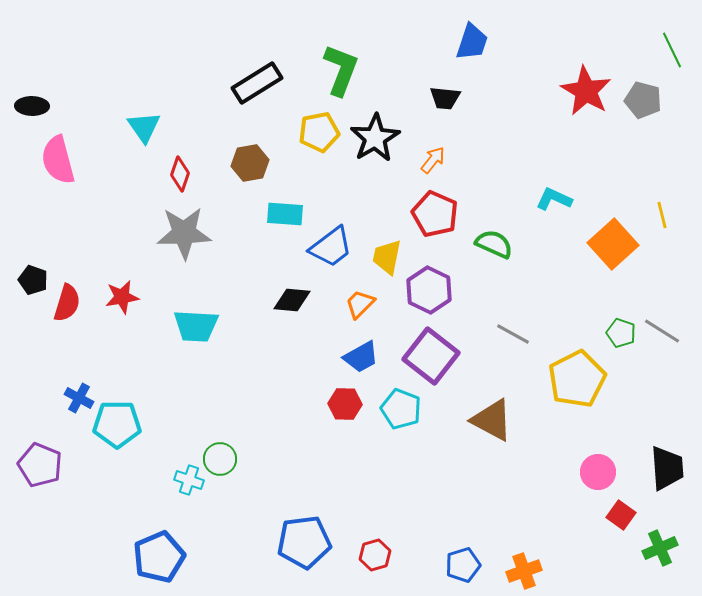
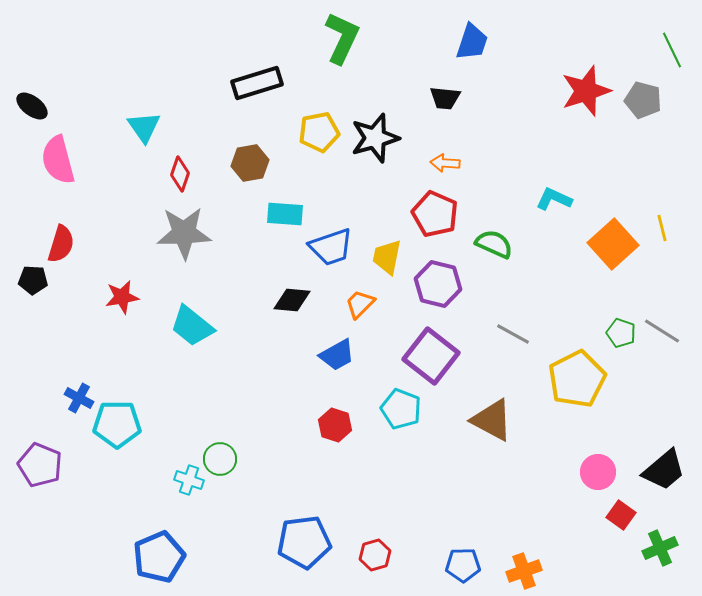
green L-shape at (341, 70): moved 1 px right, 32 px up; rotated 4 degrees clockwise
black rectangle at (257, 83): rotated 15 degrees clockwise
red star at (586, 91): rotated 24 degrees clockwise
black ellipse at (32, 106): rotated 36 degrees clockwise
black star at (375, 138): rotated 15 degrees clockwise
orange arrow at (433, 160): moved 12 px right, 3 px down; rotated 124 degrees counterclockwise
yellow line at (662, 215): moved 13 px down
blue trapezoid at (331, 247): rotated 18 degrees clockwise
black pentagon at (33, 280): rotated 16 degrees counterclockwise
purple hexagon at (429, 290): moved 9 px right, 6 px up; rotated 12 degrees counterclockwise
red semicircle at (67, 303): moved 6 px left, 59 px up
cyan trapezoid at (196, 326): moved 4 px left; rotated 36 degrees clockwise
blue trapezoid at (361, 357): moved 24 px left, 2 px up
red hexagon at (345, 404): moved 10 px left, 21 px down; rotated 16 degrees clockwise
black trapezoid at (667, 468): moved 3 px left, 2 px down; rotated 54 degrees clockwise
blue pentagon at (463, 565): rotated 16 degrees clockwise
